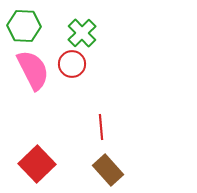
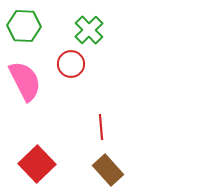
green cross: moved 7 px right, 3 px up
red circle: moved 1 px left
pink semicircle: moved 8 px left, 11 px down
